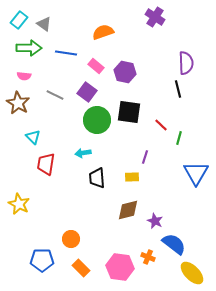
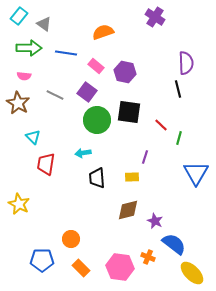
cyan rectangle: moved 4 px up
